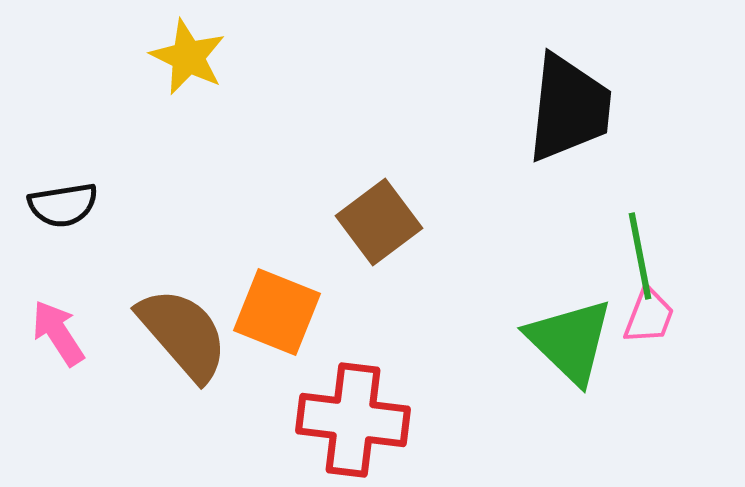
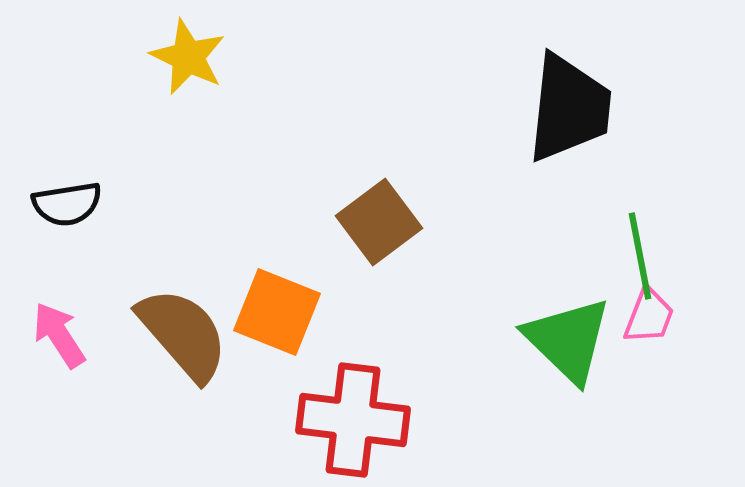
black semicircle: moved 4 px right, 1 px up
pink arrow: moved 1 px right, 2 px down
green triangle: moved 2 px left, 1 px up
